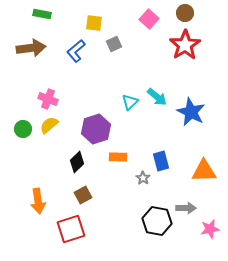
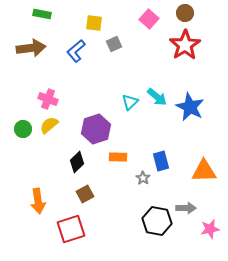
blue star: moved 1 px left, 5 px up
brown square: moved 2 px right, 1 px up
